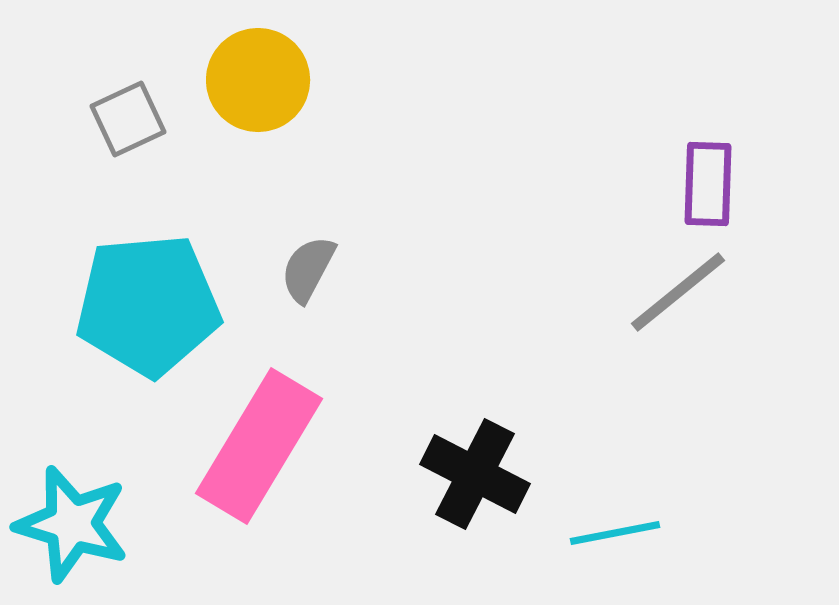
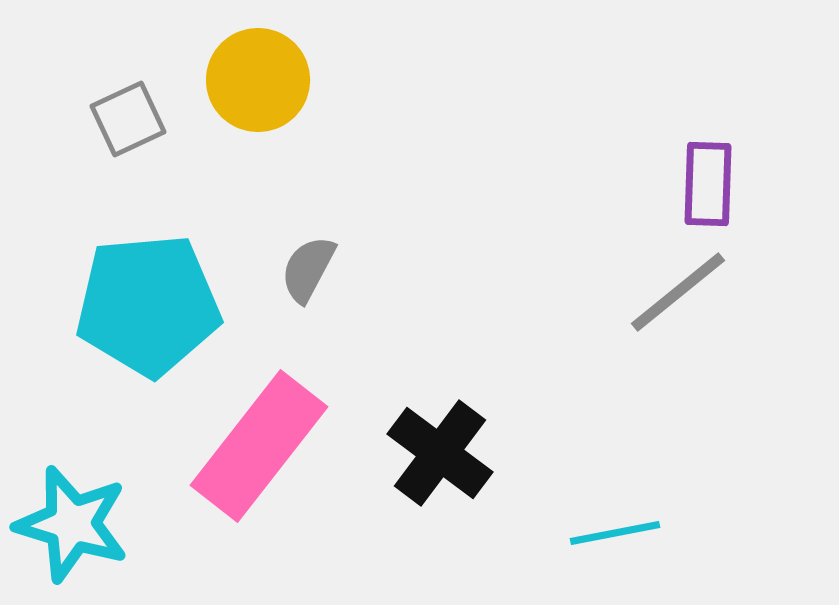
pink rectangle: rotated 7 degrees clockwise
black cross: moved 35 px left, 21 px up; rotated 10 degrees clockwise
